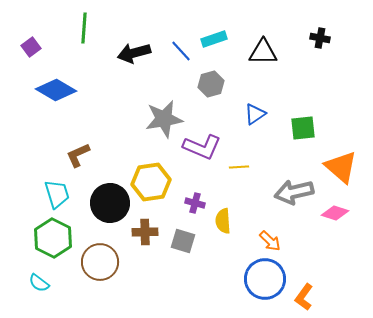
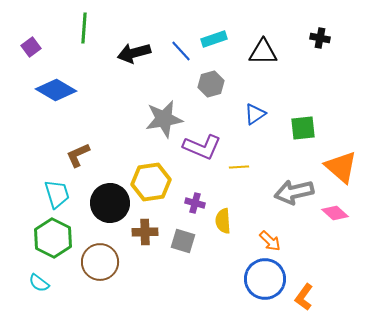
pink diamond: rotated 24 degrees clockwise
